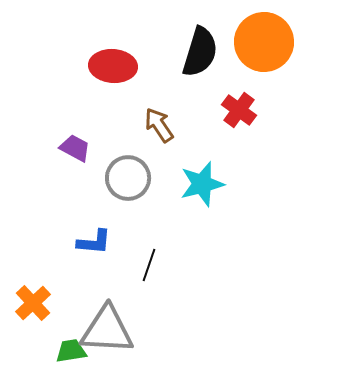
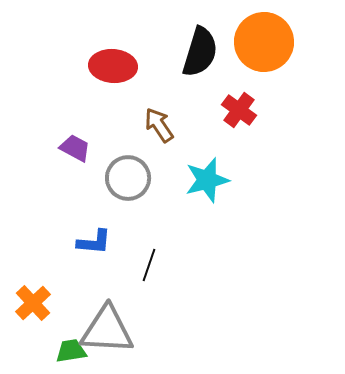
cyan star: moved 5 px right, 4 px up
